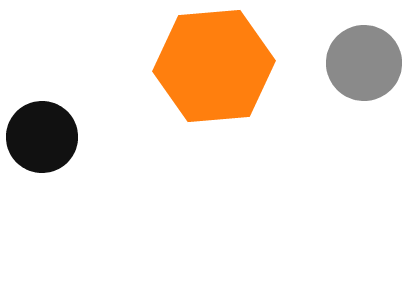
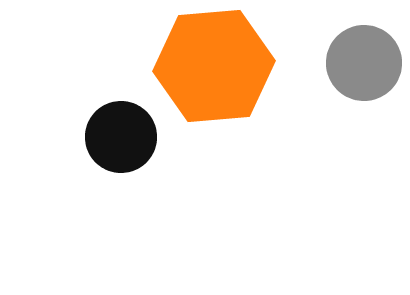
black circle: moved 79 px right
